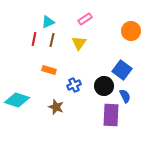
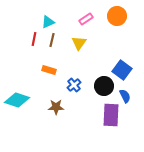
pink rectangle: moved 1 px right
orange circle: moved 14 px left, 15 px up
blue cross: rotated 16 degrees counterclockwise
brown star: rotated 21 degrees counterclockwise
